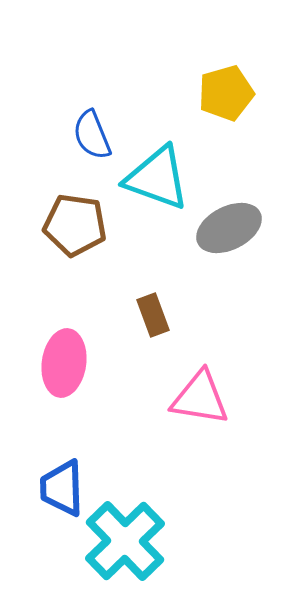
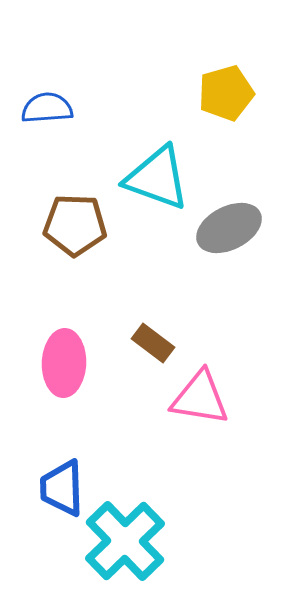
blue semicircle: moved 45 px left, 27 px up; rotated 108 degrees clockwise
brown pentagon: rotated 6 degrees counterclockwise
brown rectangle: moved 28 px down; rotated 33 degrees counterclockwise
pink ellipse: rotated 6 degrees counterclockwise
